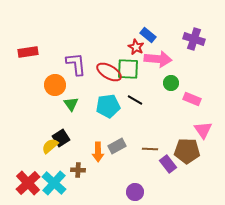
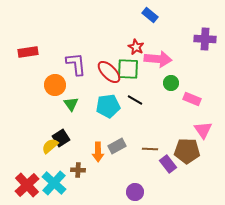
blue rectangle: moved 2 px right, 20 px up
purple cross: moved 11 px right; rotated 15 degrees counterclockwise
red ellipse: rotated 15 degrees clockwise
red cross: moved 1 px left, 2 px down
